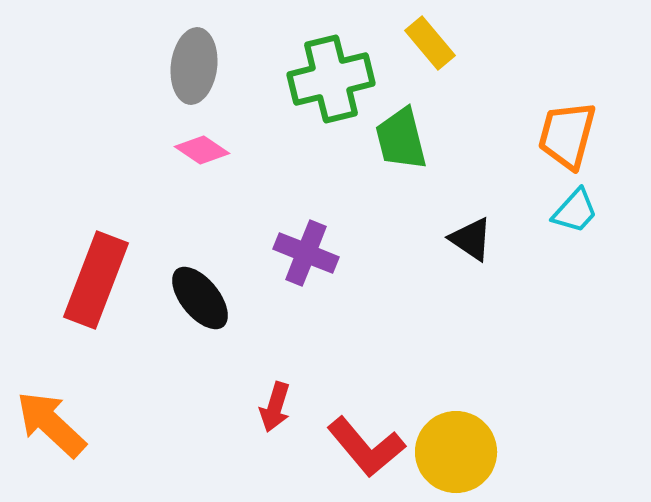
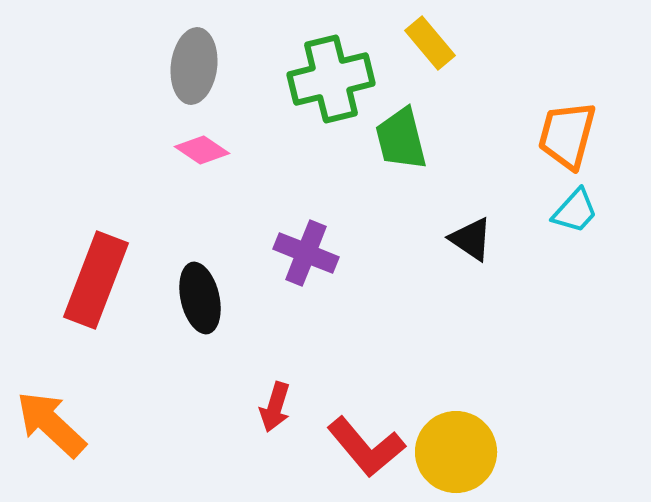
black ellipse: rotated 26 degrees clockwise
